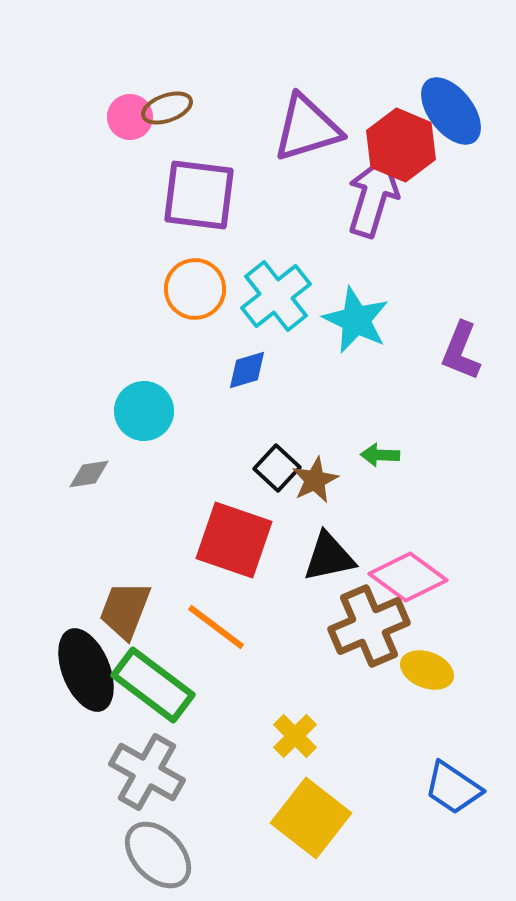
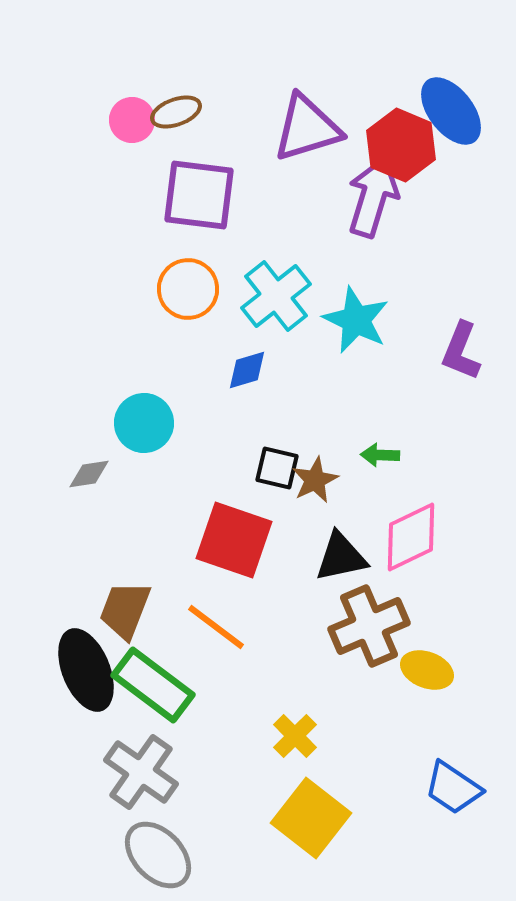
brown ellipse: moved 9 px right, 4 px down
pink circle: moved 2 px right, 3 px down
orange circle: moved 7 px left
cyan circle: moved 12 px down
black square: rotated 30 degrees counterclockwise
black triangle: moved 12 px right
pink diamond: moved 3 px right, 40 px up; rotated 62 degrees counterclockwise
gray cross: moved 6 px left; rotated 6 degrees clockwise
